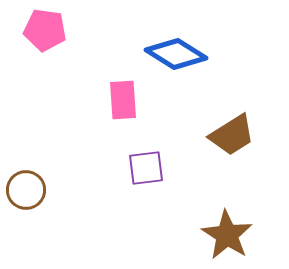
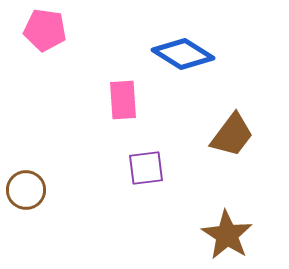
blue diamond: moved 7 px right
brown trapezoid: rotated 21 degrees counterclockwise
